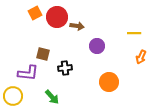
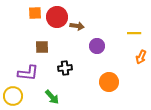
orange square: rotated 24 degrees clockwise
brown square: moved 1 px left, 7 px up; rotated 16 degrees counterclockwise
